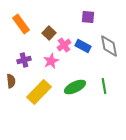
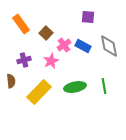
brown square: moved 3 px left
green ellipse: rotated 15 degrees clockwise
